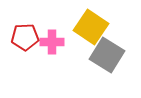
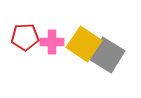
yellow square: moved 7 px left, 17 px down
